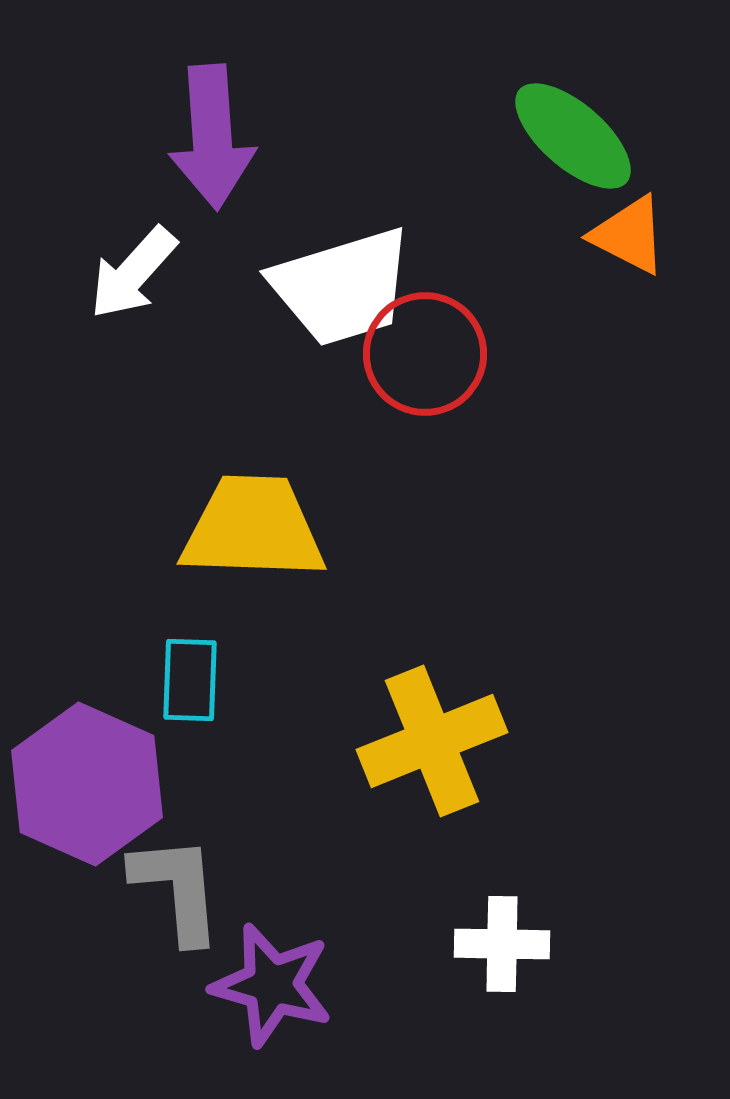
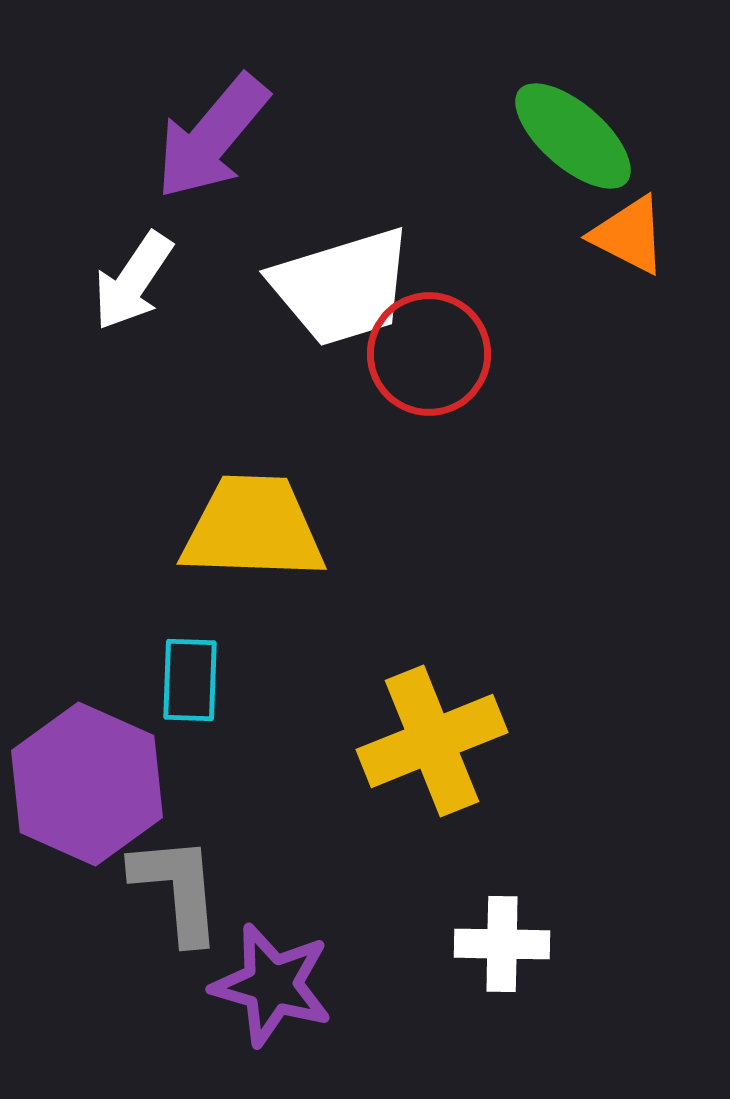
purple arrow: rotated 44 degrees clockwise
white arrow: moved 8 px down; rotated 8 degrees counterclockwise
red circle: moved 4 px right
